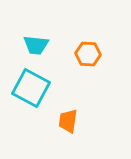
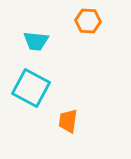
cyan trapezoid: moved 4 px up
orange hexagon: moved 33 px up
